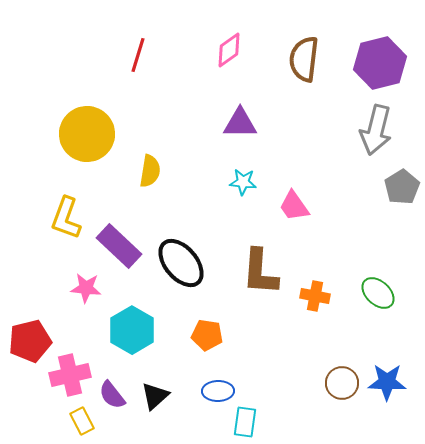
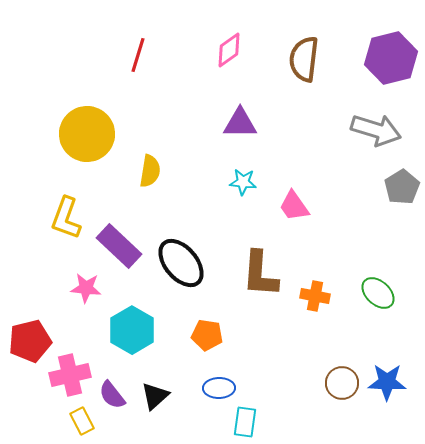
purple hexagon: moved 11 px right, 5 px up
gray arrow: rotated 87 degrees counterclockwise
brown L-shape: moved 2 px down
blue ellipse: moved 1 px right, 3 px up
